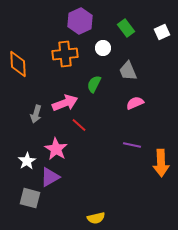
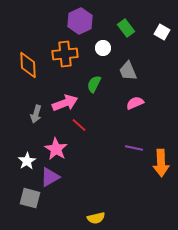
white square: rotated 35 degrees counterclockwise
orange diamond: moved 10 px right, 1 px down
purple line: moved 2 px right, 3 px down
